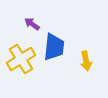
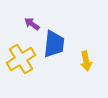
blue trapezoid: moved 3 px up
